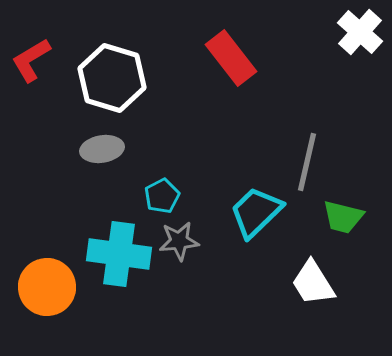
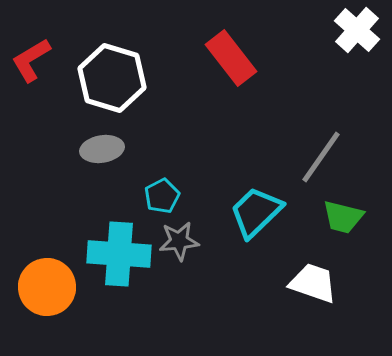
white cross: moved 3 px left, 2 px up
gray line: moved 14 px right, 5 px up; rotated 22 degrees clockwise
cyan cross: rotated 4 degrees counterclockwise
white trapezoid: rotated 141 degrees clockwise
